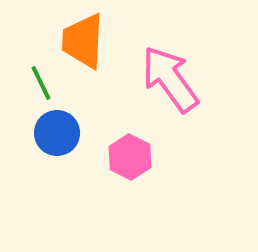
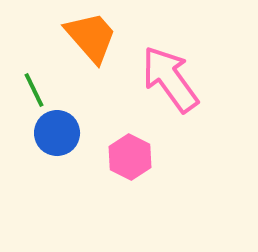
orange trapezoid: moved 8 px right, 4 px up; rotated 136 degrees clockwise
green line: moved 7 px left, 7 px down
